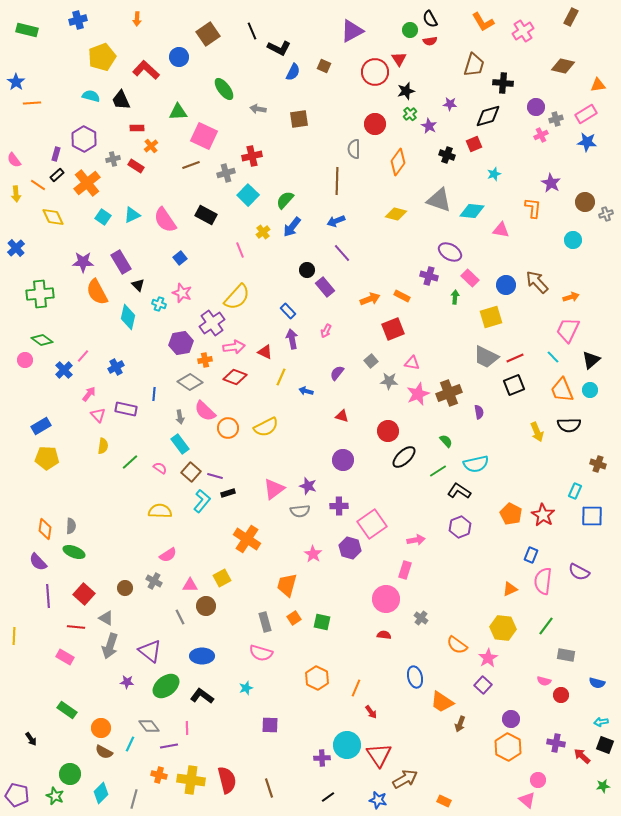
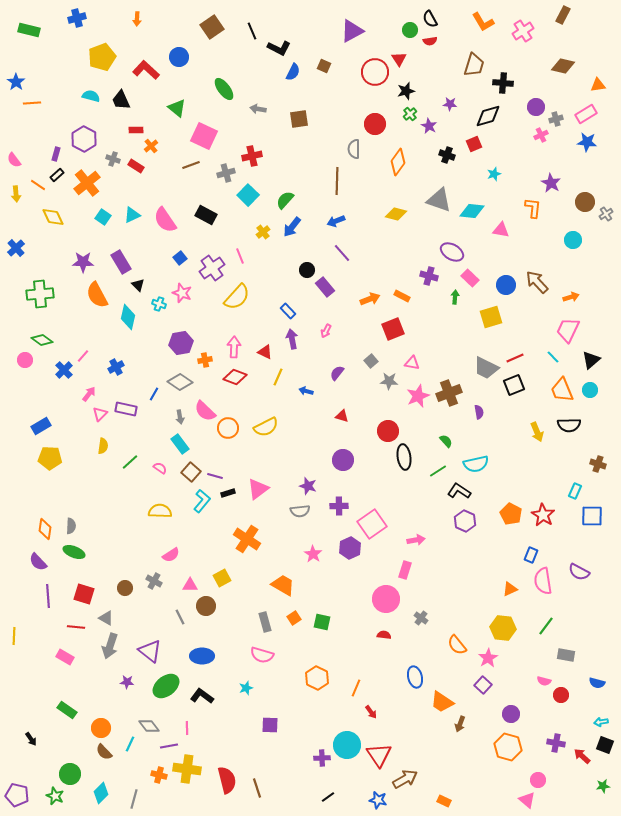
brown rectangle at (571, 17): moved 8 px left, 2 px up
blue cross at (78, 20): moved 1 px left, 2 px up
green rectangle at (27, 30): moved 2 px right
brown square at (208, 34): moved 4 px right, 7 px up
green triangle at (178, 112): moved 1 px left, 4 px up; rotated 42 degrees clockwise
red rectangle at (137, 128): moved 1 px left, 2 px down
gray cross at (113, 159): rotated 32 degrees clockwise
gray cross at (606, 214): rotated 16 degrees counterclockwise
pink line at (240, 250): moved 6 px down
purple ellipse at (450, 252): moved 2 px right
orange semicircle at (97, 292): moved 3 px down
purple cross at (212, 323): moved 55 px up
pink arrow at (234, 347): rotated 80 degrees counterclockwise
gray trapezoid at (486, 357): moved 11 px down
yellow line at (281, 377): moved 3 px left
gray diamond at (190, 382): moved 10 px left
blue line at (154, 394): rotated 24 degrees clockwise
pink star at (418, 394): moved 2 px down
pink triangle at (98, 415): moved 2 px right, 1 px up; rotated 28 degrees clockwise
black ellipse at (404, 457): rotated 55 degrees counterclockwise
yellow pentagon at (47, 458): moved 3 px right
pink triangle at (274, 489): moved 16 px left
purple hexagon at (460, 527): moved 5 px right, 6 px up; rotated 15 degrees counterclockwise
purple hexagon at (350, 548): rotated 20 degrees clockwise
pink semicircle at (168, 555): moved 3 px right
pink semicircle at (543, 581): rotated 16 degrees counterclockwise
orange trapezoid at (287, 585): moved 4 px left; rotated 105 degrees clockwise
red square at (84, 594): rotated 25 degrees counterclockwise
orange semicircle at (457, 645): rotated 15 degrees clockwise
pink semicircle at (261, 653): moved 1 px right, 2 px down
purple circle at (511, 719): moved 5 px up
orange hexagon at (508, 747): rotated 12 degrees counterclockwise
brown semicircle at (104, 752): rotated 18 degrees clockwise
yellow cross at (191, 780): moved 4 px left, 11 px up
brown line at (269, 788): moved 12 px left
